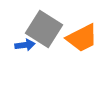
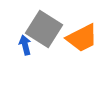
blue arrow: rotated 96 degrees counterclockwise
